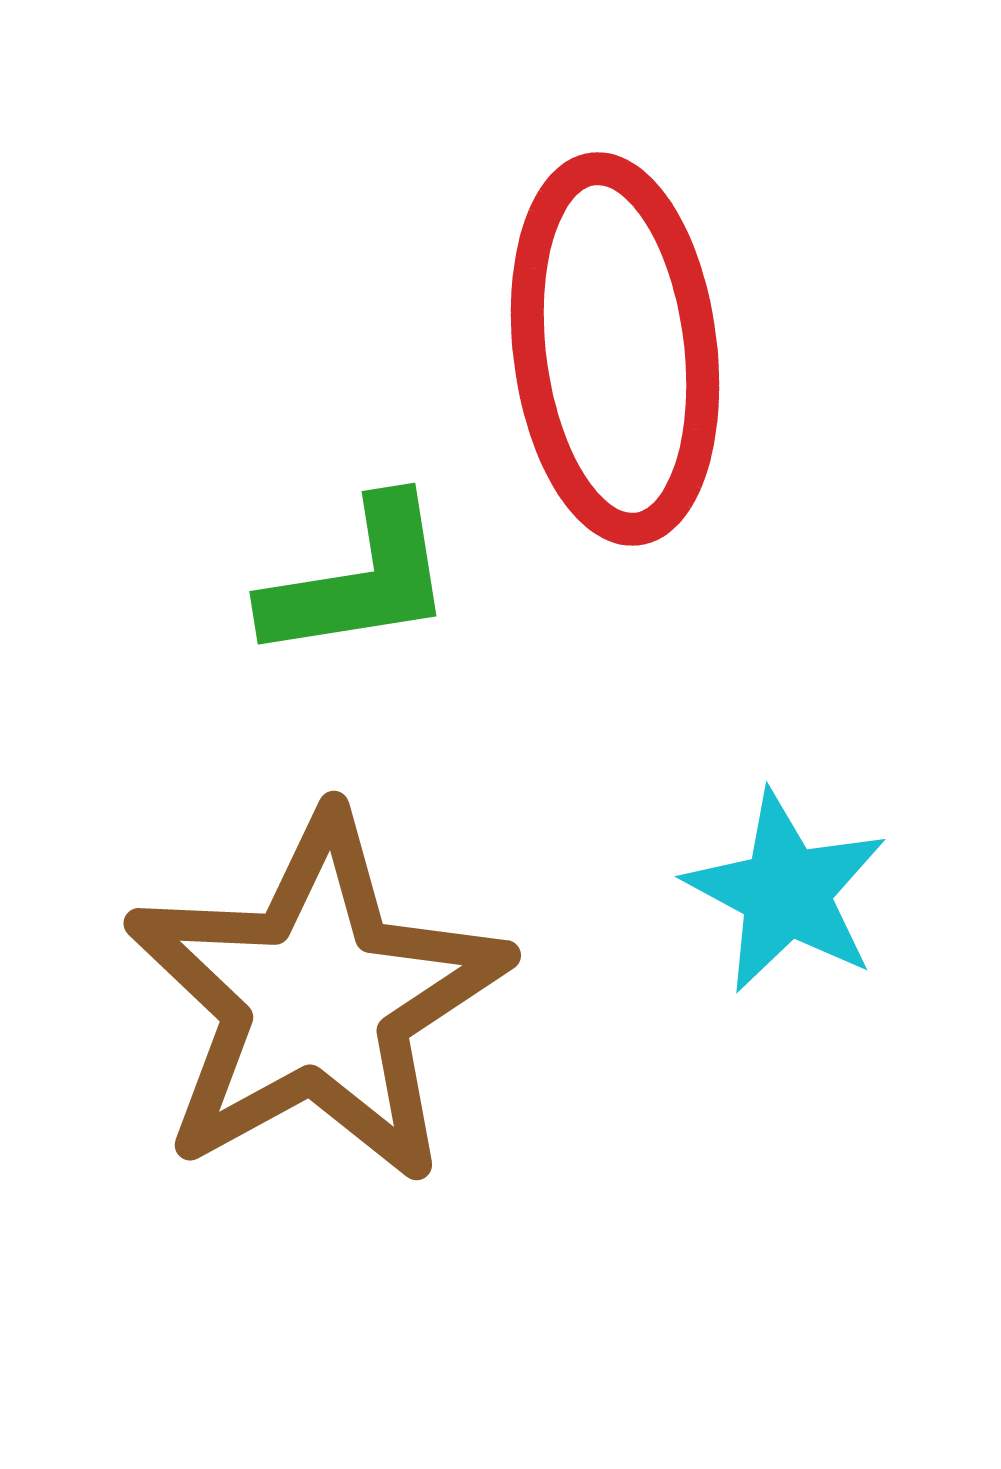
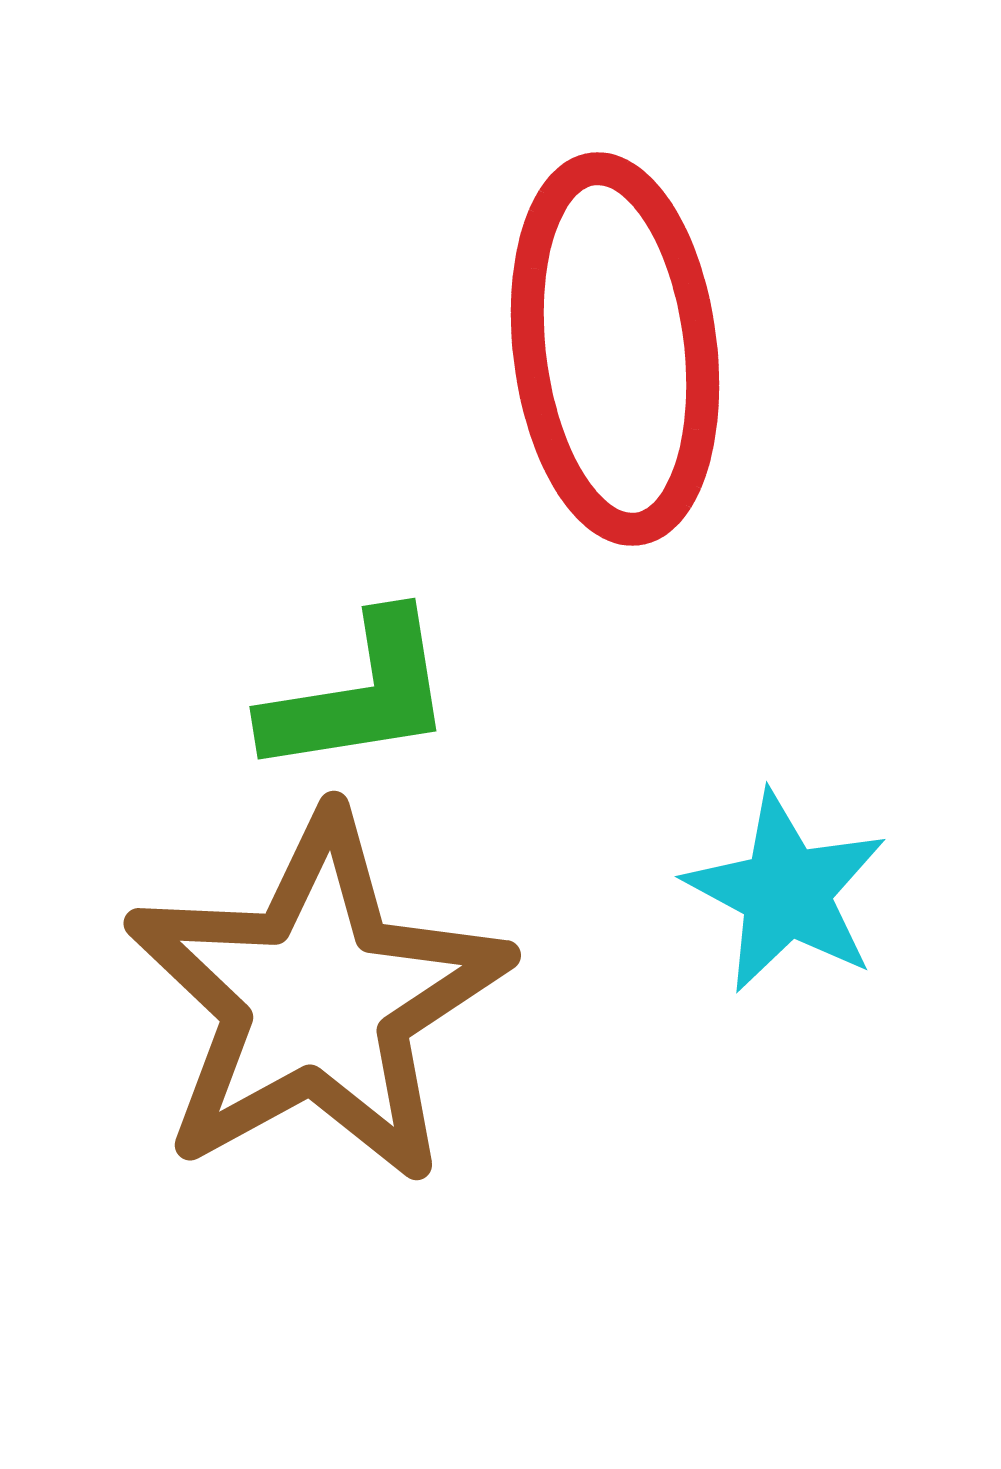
green L-shape: moved 115 px down
